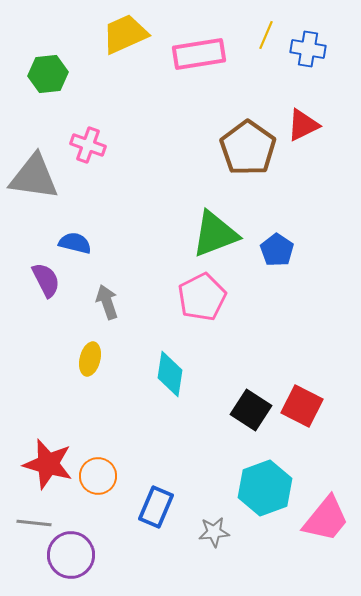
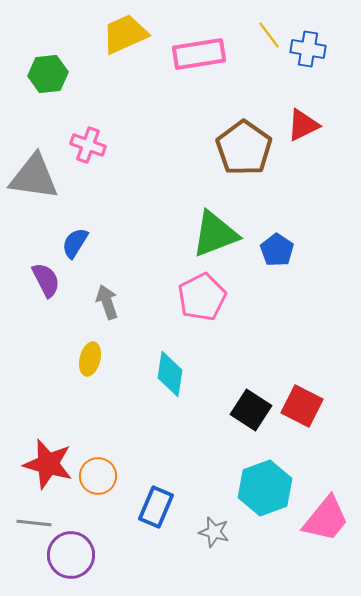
yellow line: moved 3 px right; rotated 60 degrees counterclockwise
brown pentagon: moved 4 px left
blue semicircle: rotated 72 degrees counterclockwise
gray star: rotated 20 degrees clockwise
